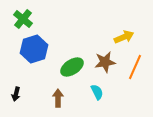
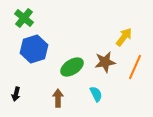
green cross: moved 1 px right, 1 px up
yellow arrow: rotated 30 degrees counterclockwise
cyan semicircle: moved 1 px left, 2 px down
